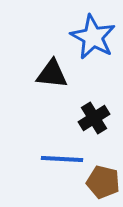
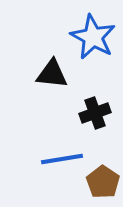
black cross: moved 1 px right, 5 px up; rotated 12 degrees clockwise
blue line: rotated 12 degrees counterclockwise
brown pentagon: rotated 20 degrees clockwise
